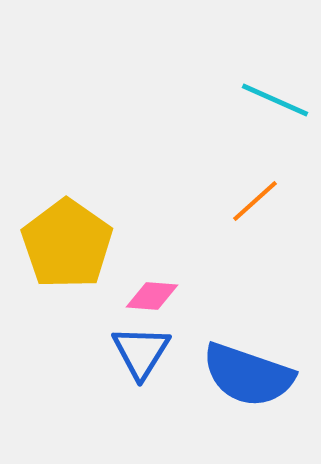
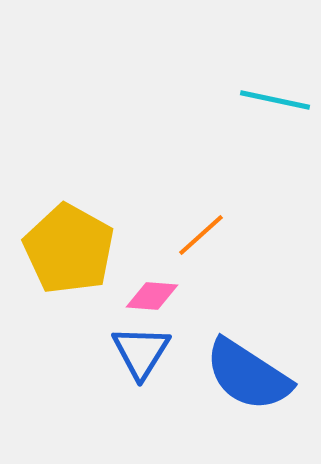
cyan line: rotated 12 degrees counterclockwise
orange line: moved 54 px left, 34 px down
yellow pentagon: moved 2 px right, 5 px down; rotated 6 degrees counterclockwise
blue semicircle: rotated 14 degrees clockwise
